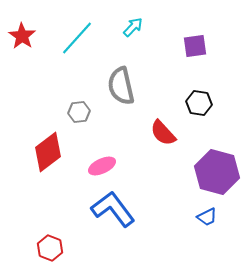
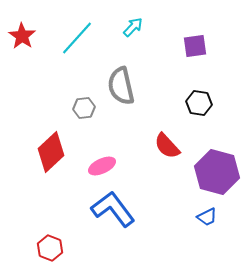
gray hexagon: moved 5 px right, 4 px up
red semicircle: moved 4 px right, 13 px down
red diamond: moved 3 px right; rotated 6 degrees counterclockwise
